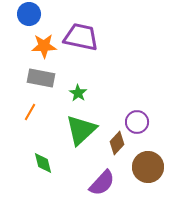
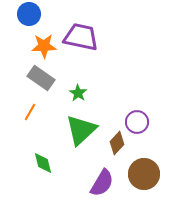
gray rectangle: rotated 24 degrees clockwise
brown circle: moved 4 px left, 7 px down
purple semicircle: rotated 12 degrees counterclockwise
